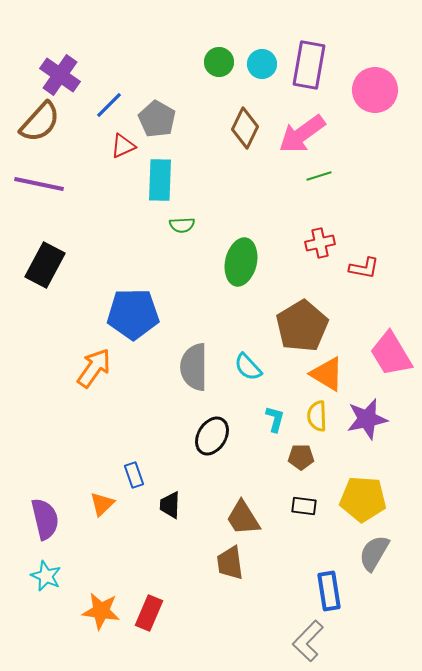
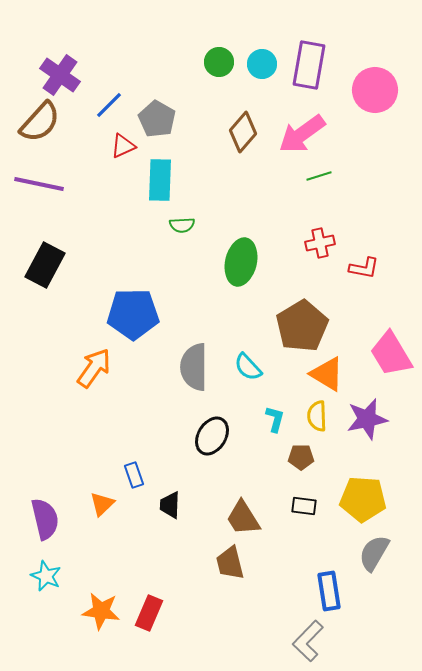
brown diamond at (245, 128): moved 2 px left, 4 px down; rotated 15 degrees clockwise
brown trapezoid at (230, 563): rotated 6 degrees counterclockwise
